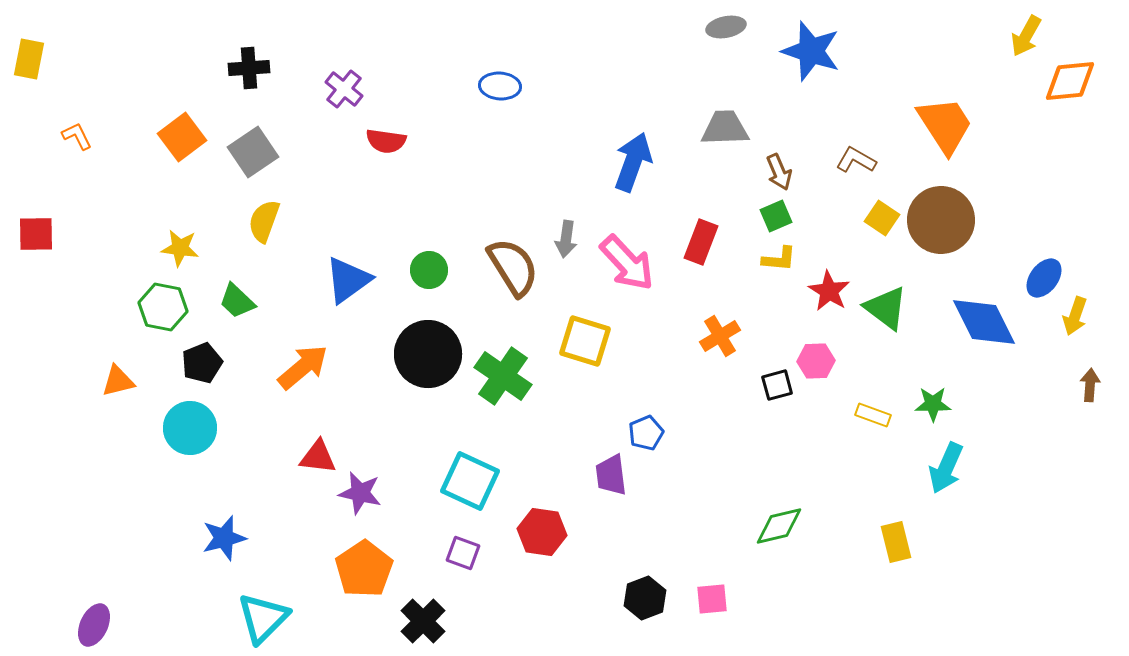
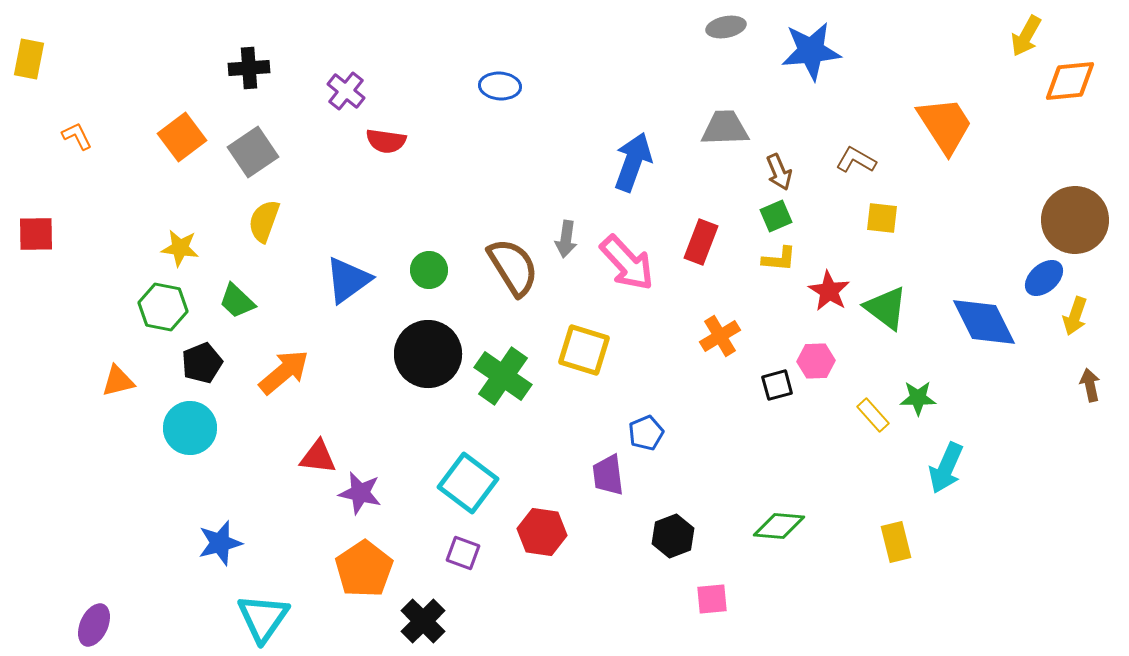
blue star at (811, 51): rotated 24 degrees counterclockwise
purple cross at (344, 89): moved 2 px right, 2 px down
yellow square at (882, 218): rotated 28 degrees counterclockwise
brown circle at (941, 220): moved 134 px right
blue ellipse at (1044, 278): rotated 12 degrees clockwise
yellow square at (585, 341): moved 1 px left, 9 px down
orange arrow at (303, 367): moved 19 px left, 5 px down
brown arrow at (1090, 385): rotated 16 degrees counterclockwise
green star at (933, 404): moved 15 px left, 6 px up
yellow rectangle at (873, 415): rotated 28 degrees clockwise
purple trapezoid at (611, 475): moved 3 px left
cyan square at (470, 481): moved 2 px left, 2 px down; rotated 12 degrees clockwise
green diamond at (779, 526): rotated 18 degrees clockwise
blue star at (224, 538): moved 4 px left, 5 px down
black hexagon at (645, 598): moved 28 px right, 62 px up
cyan triangle at (263, 618): rotated 10 degrees counterclockwise
